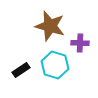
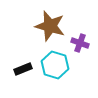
purple cross: rotated 18 degrees clockwise
black rectangle: moved 2 px right, 1 px up; rotated 12 degrees clockwise
